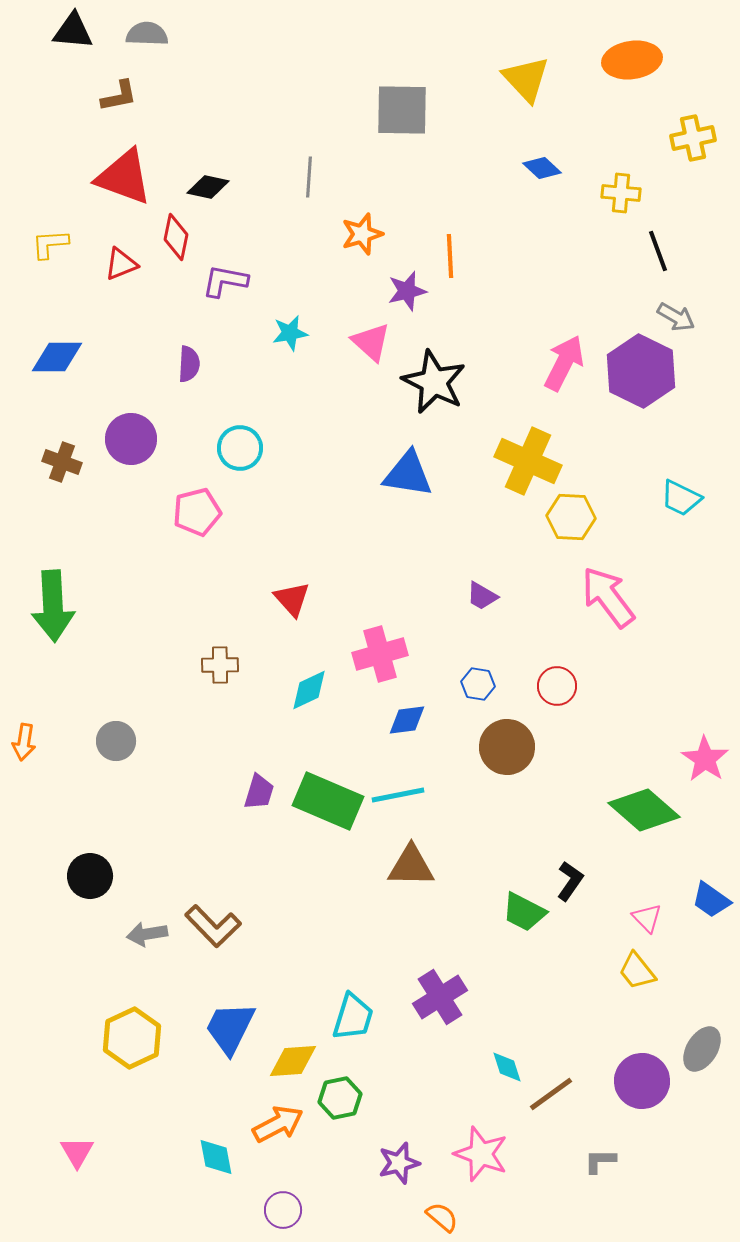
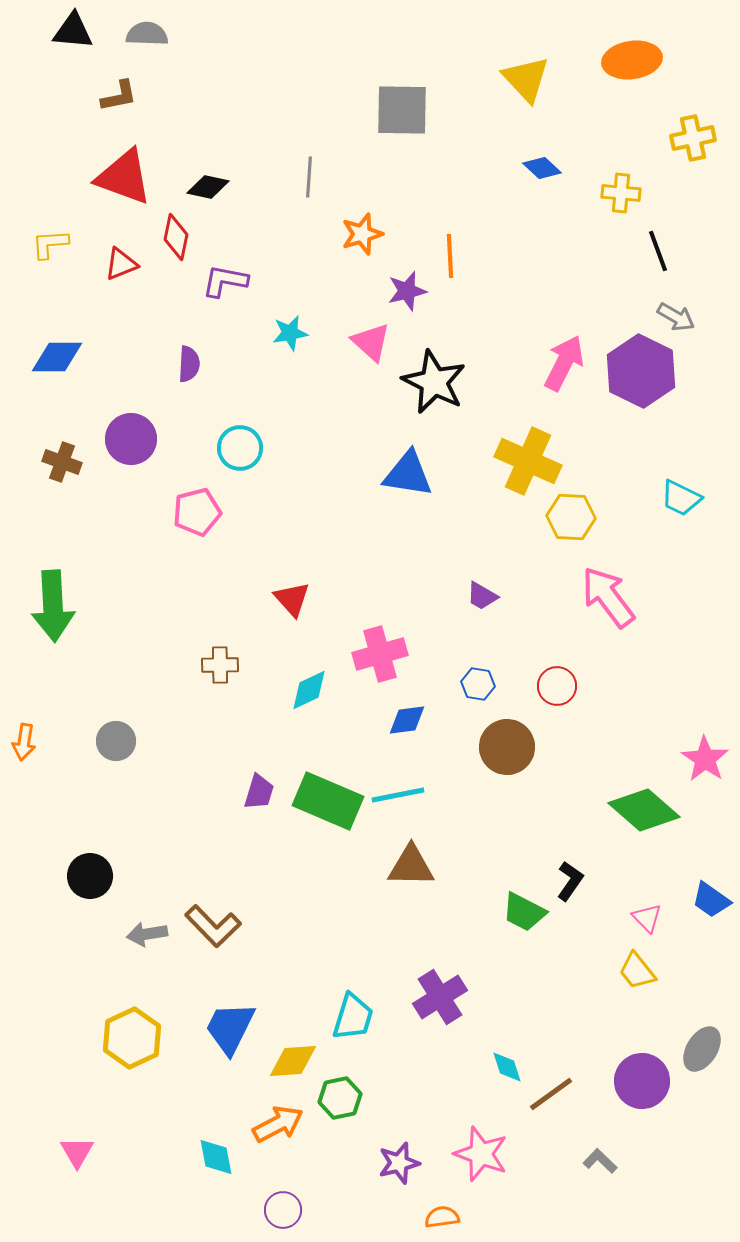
gray L-shape at (600, 1161): rotated 44 degrees clockwise
orange semicircle at (442, 1217): rotated 48 degrees counterclockwise
